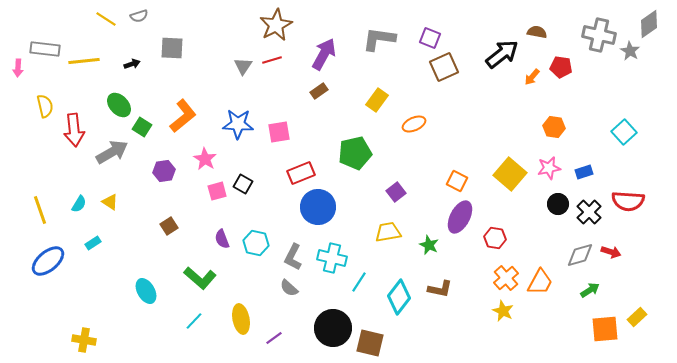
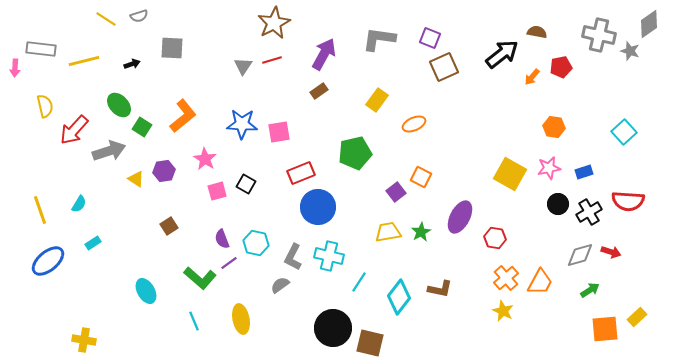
brown star at (276, 25): moved 2 px left, 2 px up
gray rectangle at (45, 49): moved 4 px left
gray star at (630, 51): rotated 12 degrees counterclockwise
yellow line at (84, 61): rotated 8 degrees counterclockwise
red pentagon at (561, 67): rotated 20 degrees counterclockwise
pink arrow at (18, 68): moved 3 px left
blue star at (238, 124): moved 4 px right
red arrow at (74, 130): rotated 48 degrees clockwise
gray arrow at (112, 152): moved 3 px left, 1 px up; rotated 12 degrees clockwise
yellow square at (510, 174): rotated 12 degrees counterclockwise
orange square at (457, 181): moved 36 px left, 4 px up
black square at (243, 184): moved 3 px right
yellow triangle at (110, 202): moved 26 px right, 23 px up
black cross at (589, 212): rotated 15 degrees clockwise
green star at (429, 245): moved 8 px left, 13 px up; rotated 18 degrees clockwise
cyan cross at (332, 258): moved 3 px left, 2 px up
gray semicircle at (289, 288): moved 9 px left, 3 px up; rotated 102 degrees clockwise
cyan line at (194, 321): rotated 66 degrees counterclockwise
purple line at (274, 338): moved 45 px left, 75 px up
